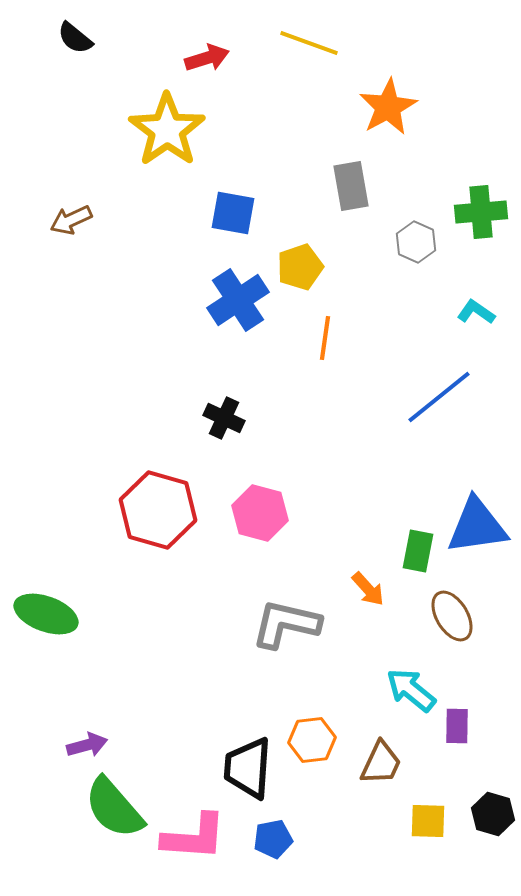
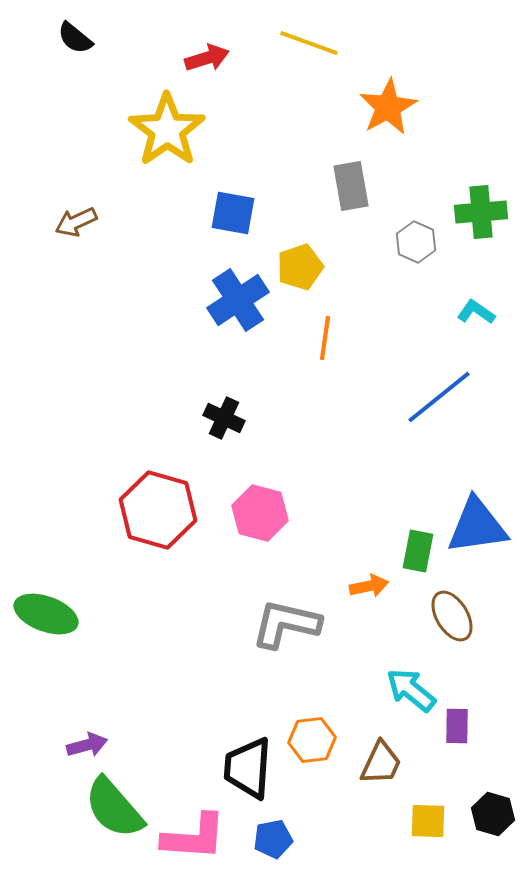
brown arrow: moved 5 px right, 2 px down
orange arrow: moved 1 px right, 3 px up; rotated 60 degrees counterclockwise
